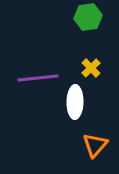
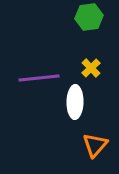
green hexagon: moved 1 px right
purple line: moved 1 px right
